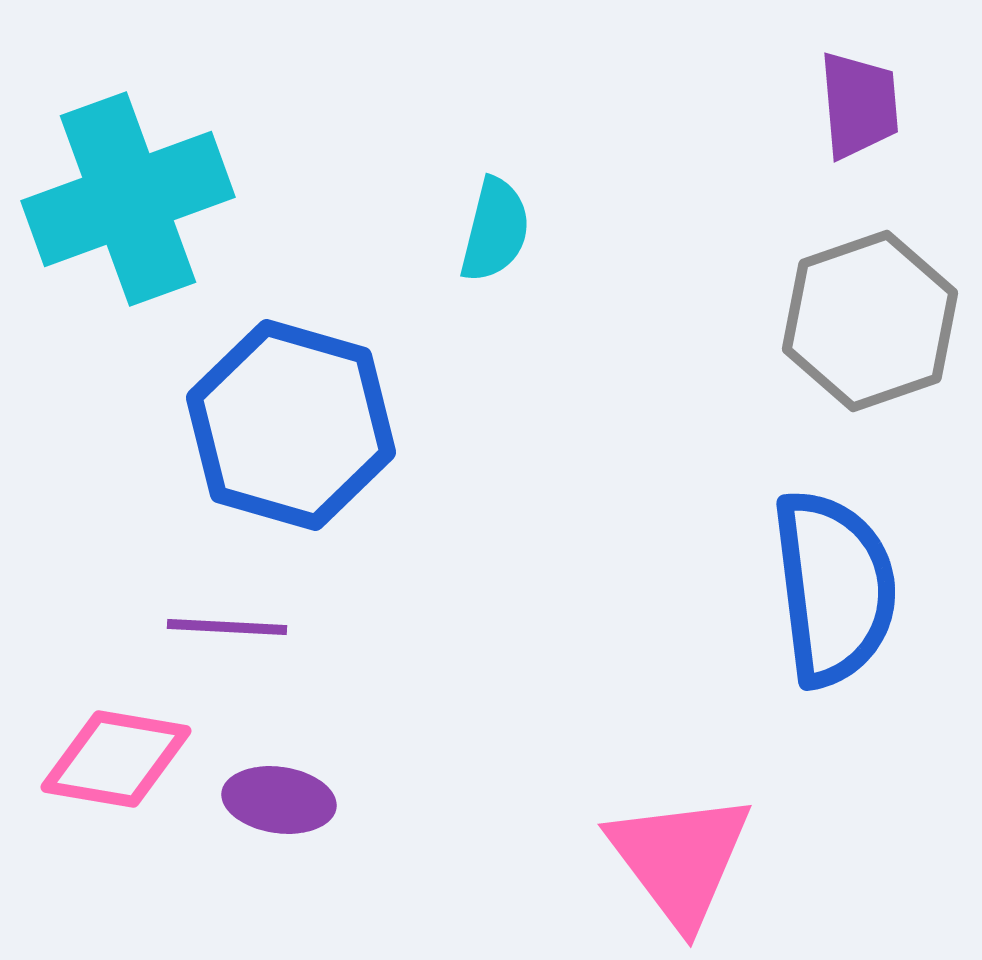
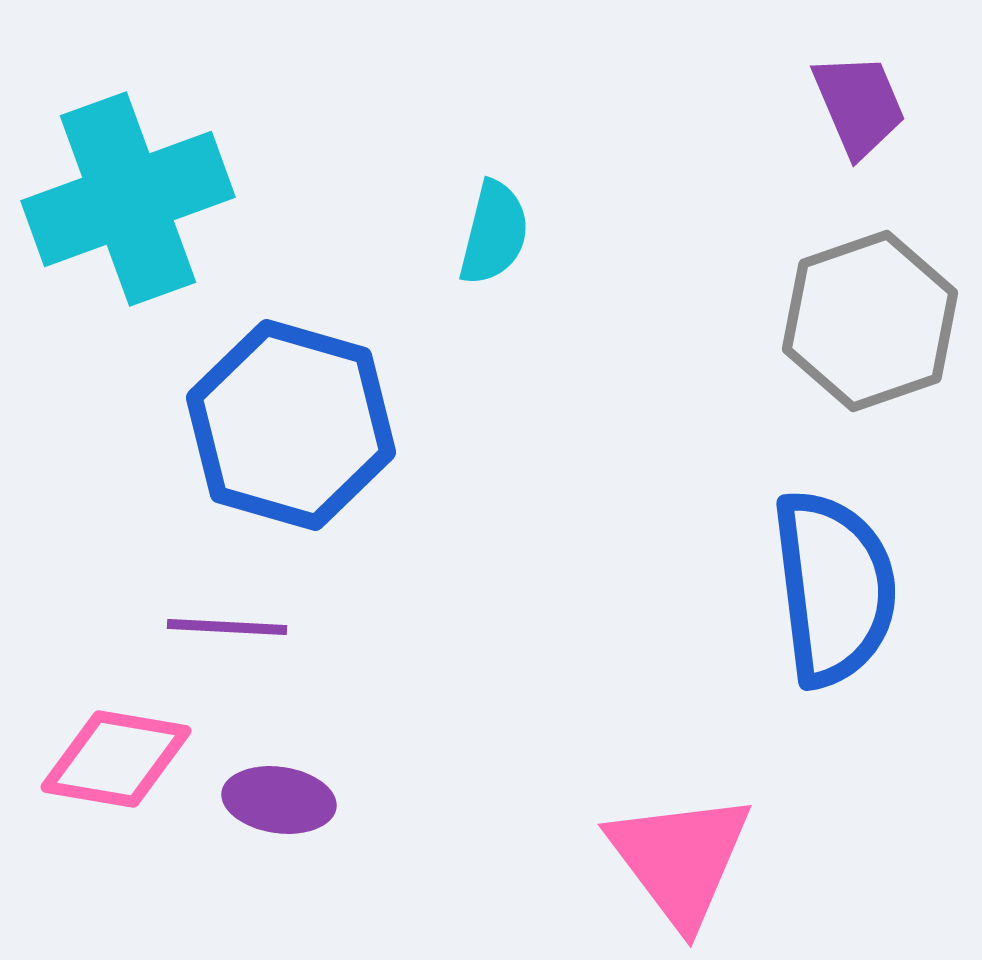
purple trapezoid: rotated 18 degrees counterclockwise
cyan semicircle: moved 1 px left, 3 px down
